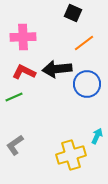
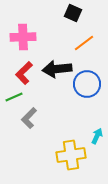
red L-shape: moved 1 px down; rotated 70 degrees counterclockwise
gray L-shape: moved 14 px right, 27 px up; rotated 10 degrees counterclockwise
yellow cross: rotated 8 degrees clockwise
